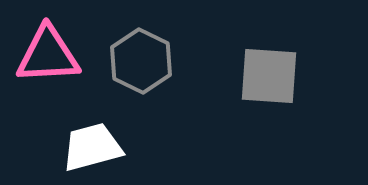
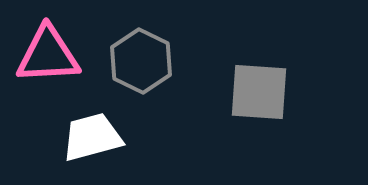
gray square: moved 10 px left, 16 px down
white trapezoid: moved 10 px up
